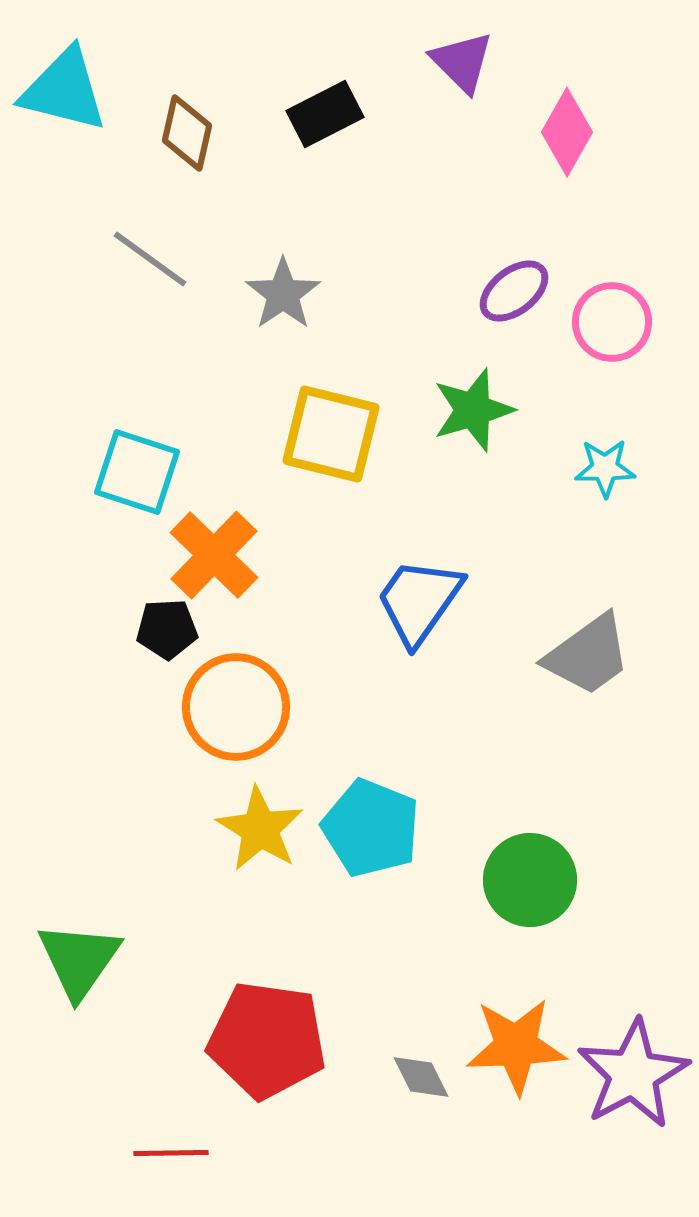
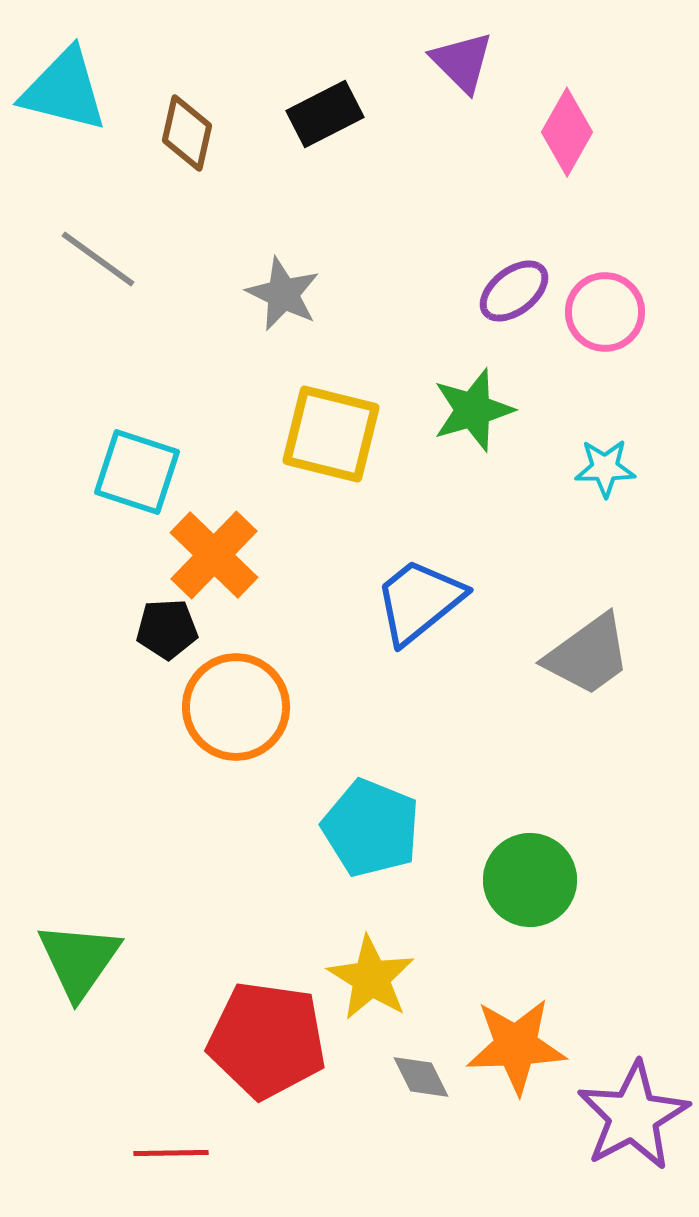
gray line: moved 52 px left
gray star: rotated 12 degrees counterclockwise
pink circle: moved 7 px left, 10 px up
blue trapezoid: rotated 16 degrees clockwise
yellow star: moved 111 px right, 149 px down
purple star: moved 42 px down
